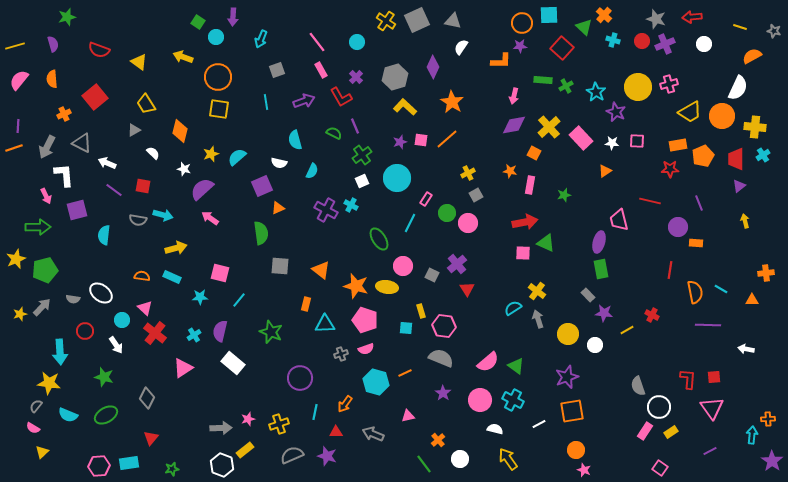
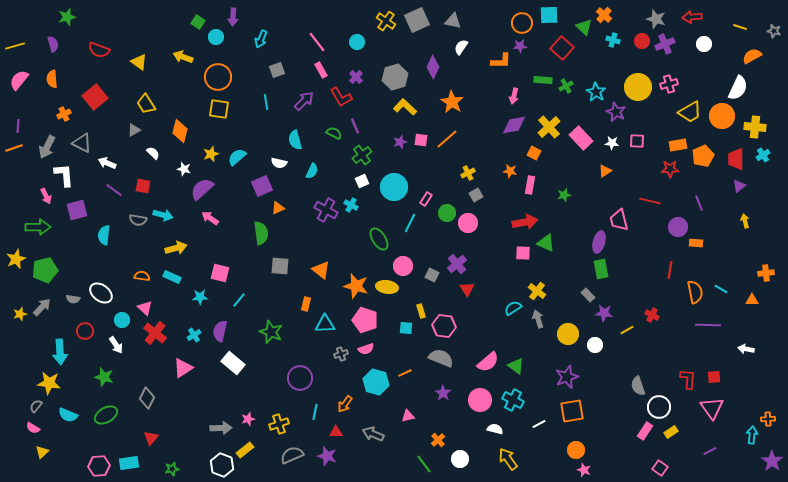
purple arrow at (304, 101): rotated 25 degrees counterclockwise
cyan circle at (397, 178): moved 3 px left, 9 px down
